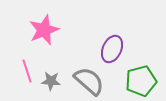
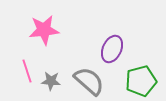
pink star: rotated 16 degrees clockwise
